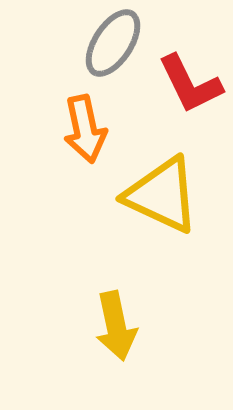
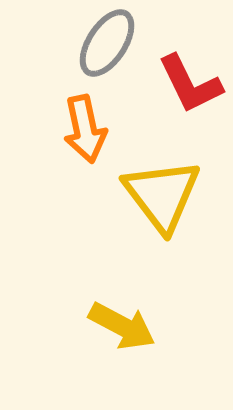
gray ellipse: moved 6 px left
yellow triangle: rotated 28 degrees clockwise
yellow arrow: moved 6 px right; rotated 50 degrees counterclockwise
